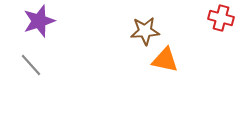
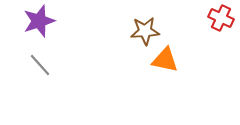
red cross: rotated 10 degrees clockwise
gray line: moved 9 px right
